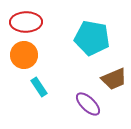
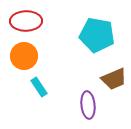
red ellipse: moved 1 px up
cyan pentagon: moved 5 px right, 3 px up
orange circle: moved 1 px down
purple ellipse: moved 1 px down; rotated 40 degrees clockwise
